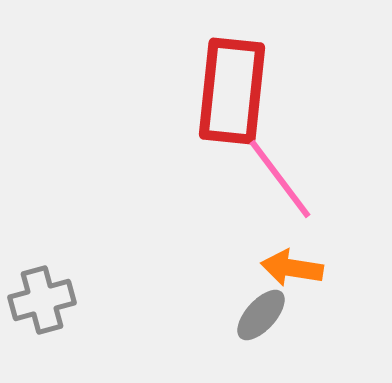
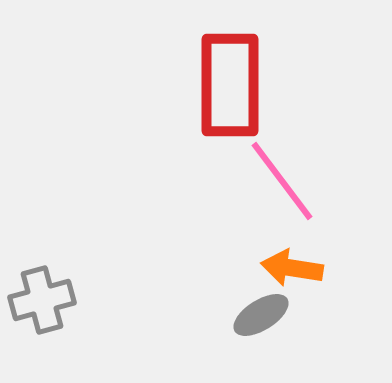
red rectangle: moved 2 px left, 6 px up; rotated 6 degrees counterclockwise
pink line: moved 2 px right, 2 px down
gray ellipse: rotated 16 degrees clockwise
